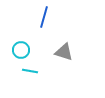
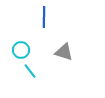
blue line: rotated 15 degrees counterclockwise
cyan line: rotated 42 degrees clockwise
